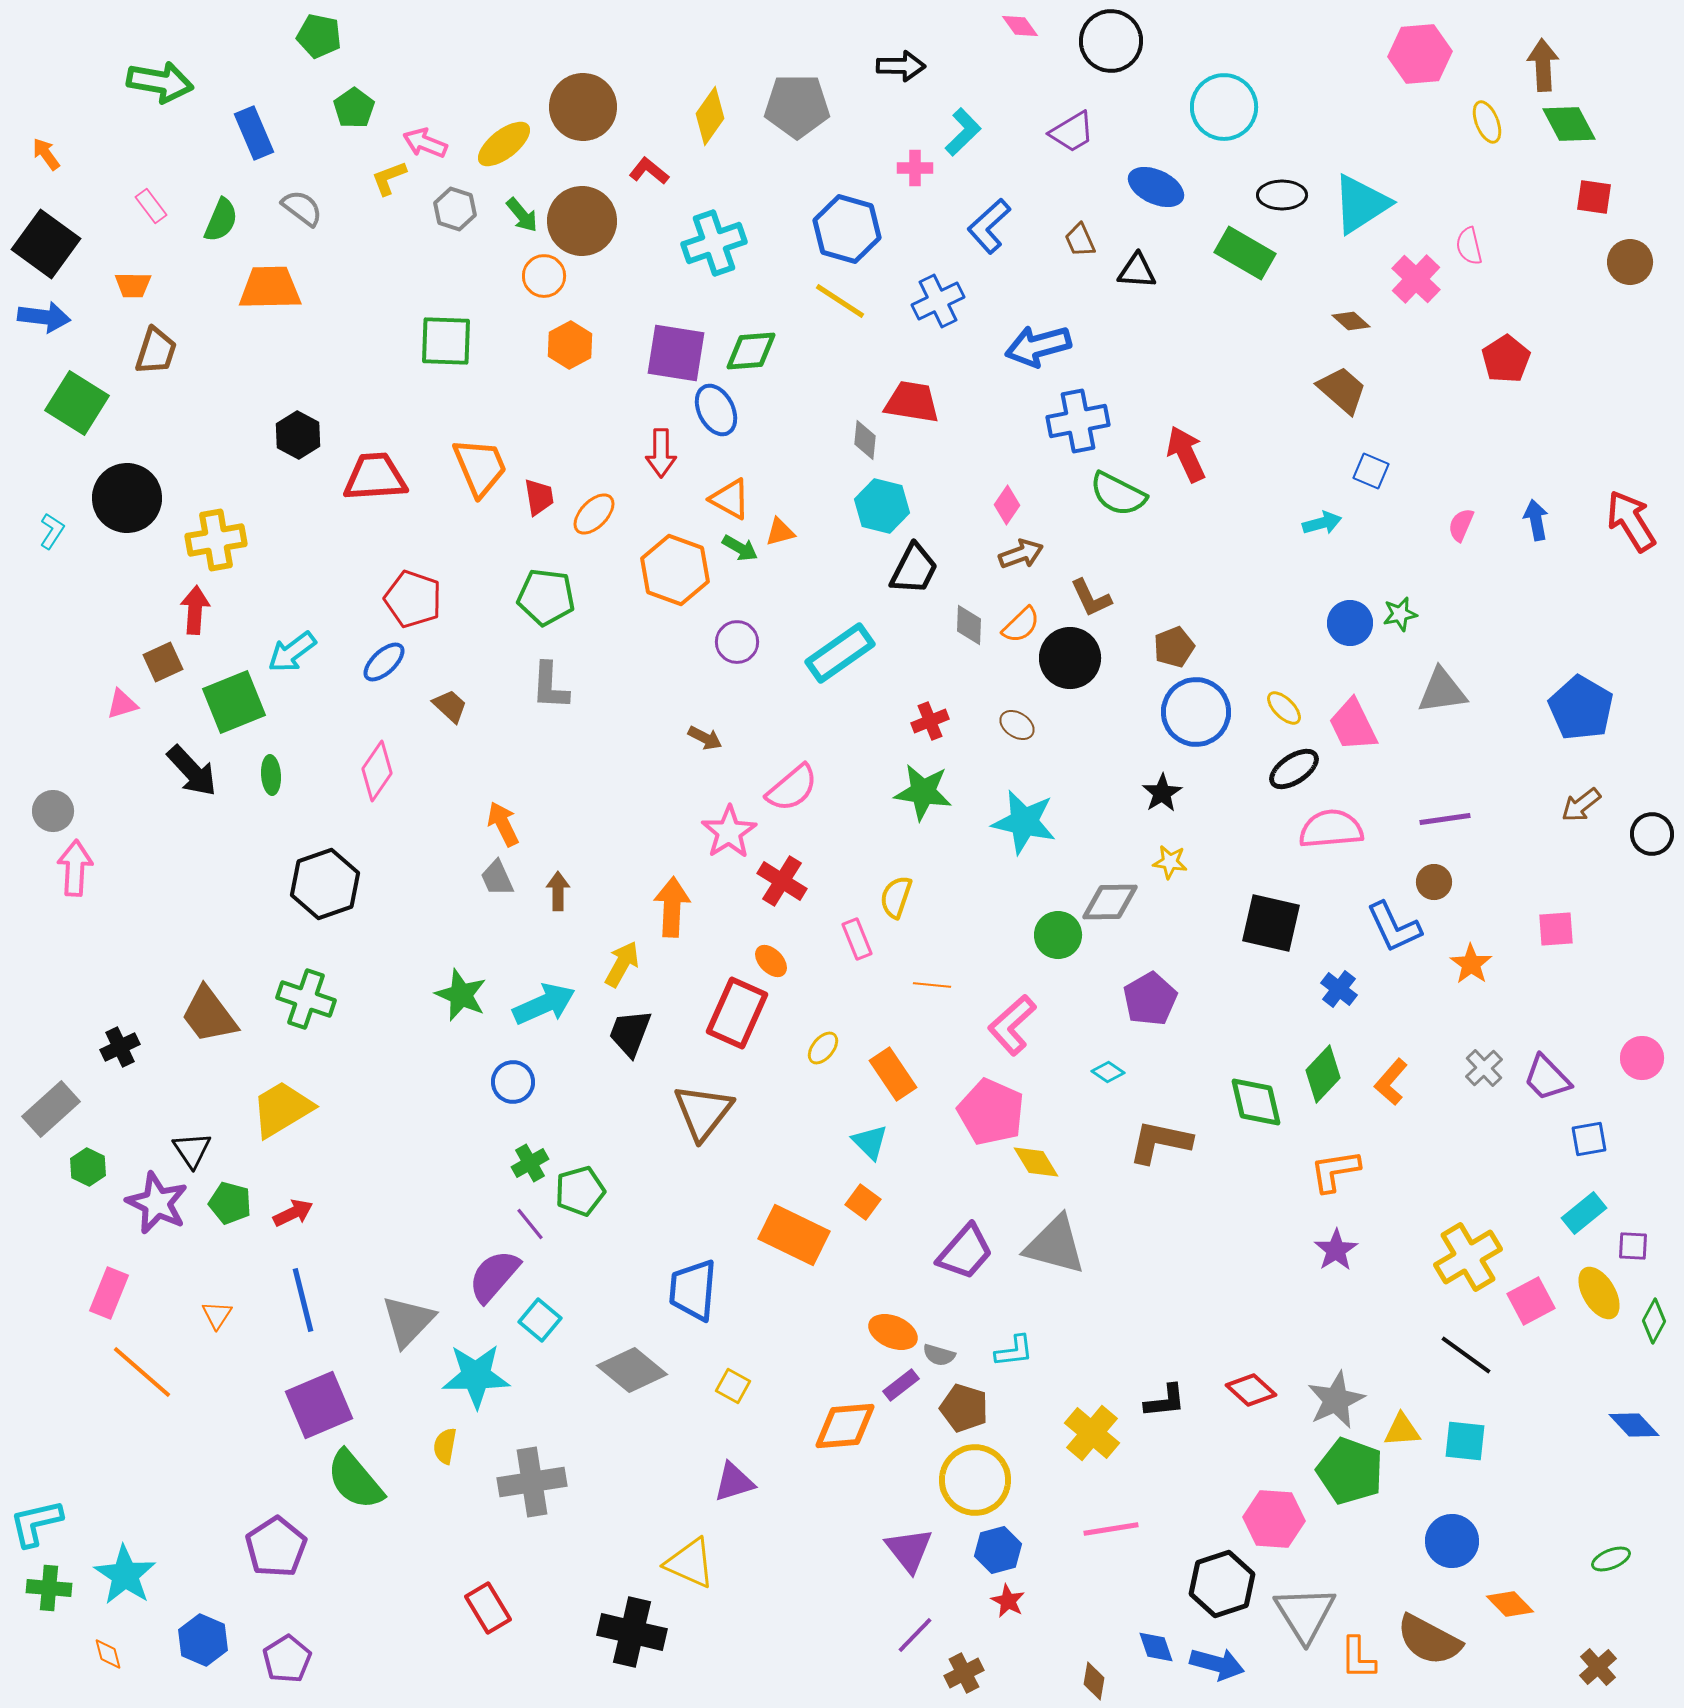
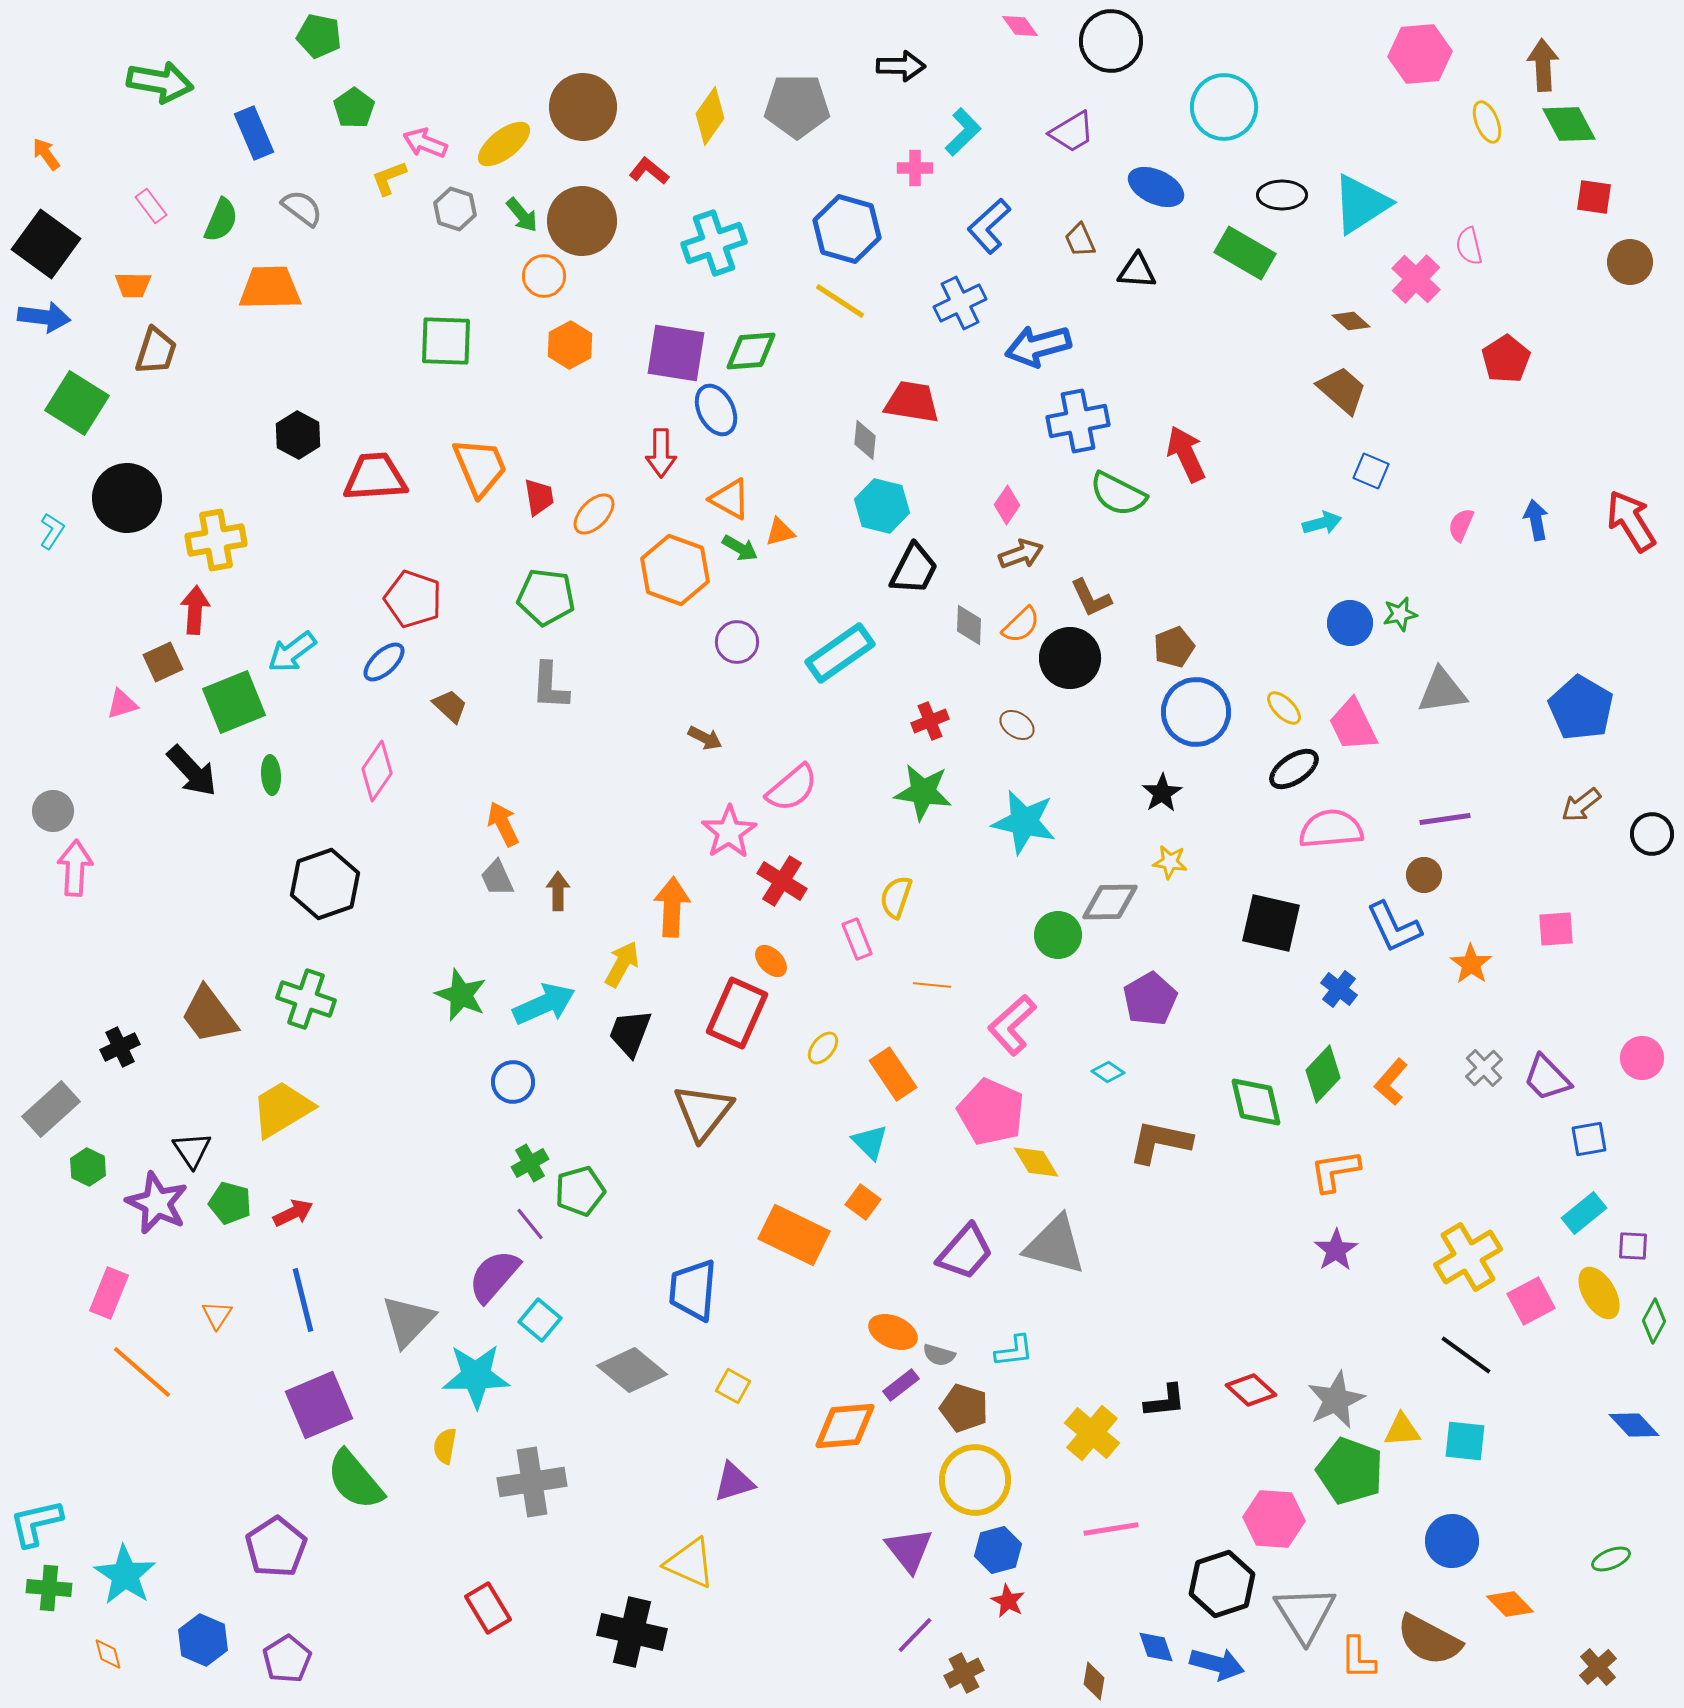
blue cross at (938, 301): moved 22 px right, 2 px down
brown circle at (1434, 882): moved 10 px left, 7 px up
